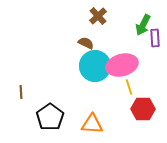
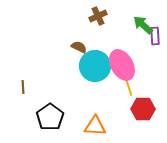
brown cross: rotated 18 degrees clockwise
green arrow: rotated 105 degrees clockwise
purple rectangle: moved 2 px up
brown semicircle: moved 7 px left, 4 px down
pink ellipse: rotated 76 degrees clockwise
yellow line: moved 1 px down
brown line: moved 2 px right, 5 px up
orange triangle: moved 3 px right, 2 px down
